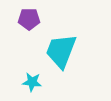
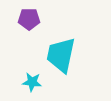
cyan trapezoid: moved 4 px down; rotated 9 degrees counterclockwise
